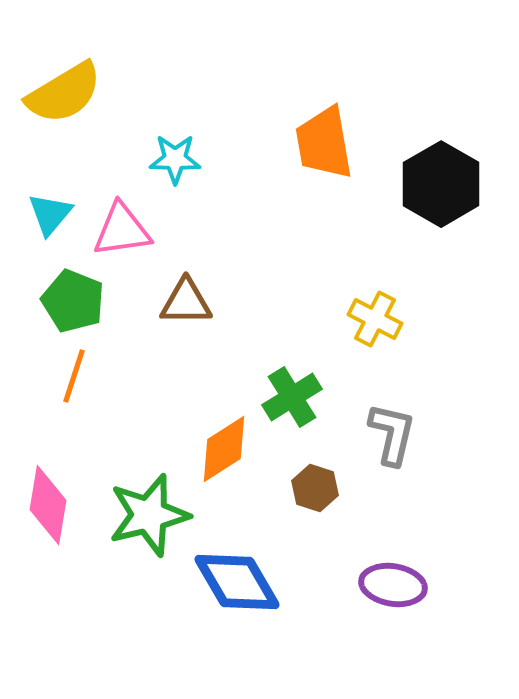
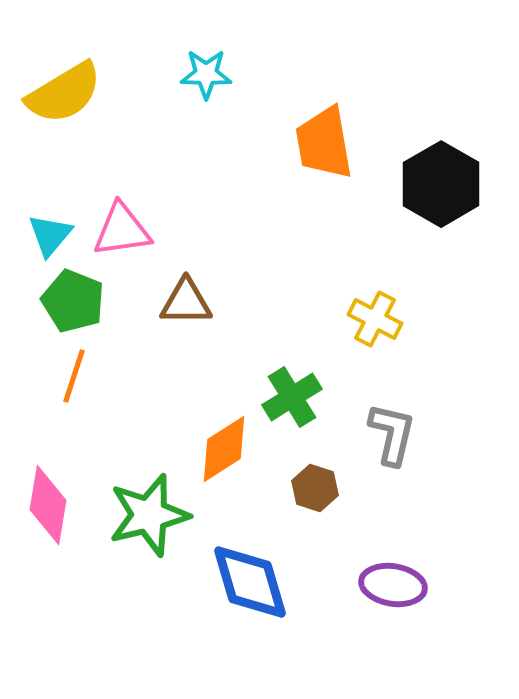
cyan star: moved 31 px right, 85 px up
cyan triangle: moved 21 px down
blue diamond: moved 13 px right; rotated 14 degrees clockwise
